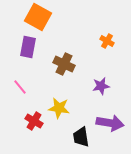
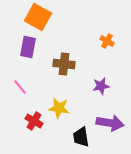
brown cross: rotated 20 degrees counterclockwise
